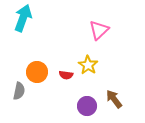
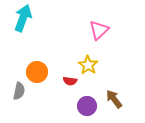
red semicircle: moved 4 px right, 6 px down
